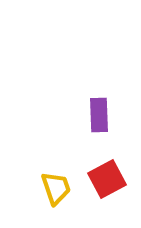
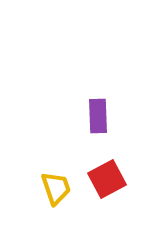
purple rectangle: moved 1 px left, 1 px down
